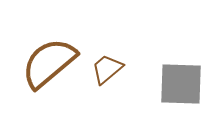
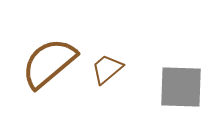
gray square: moved 3 px down
